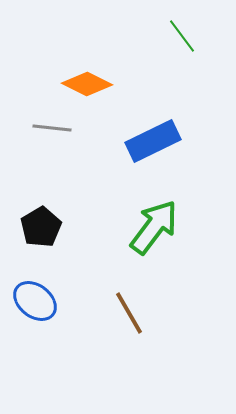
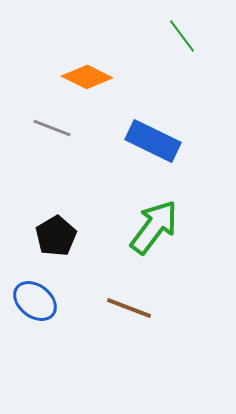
orange diamond: moved 7 px up
gray line: rotated 15 degrees clockwise
blue rectangle: rotated 52 degrees clockwise
black pentagon: moved 15 px right, 9 px down
brown line: moved 5 px up; rotated 39 degrees counterclockwise
